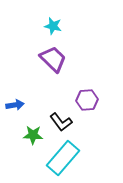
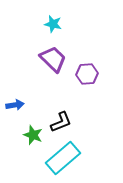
cyan star: moved 2 px up
purple hexagon: moved 26 px up
black L-shape: rotated 75 degrees counterclockwise
green star: rotated 18 degrees clockwise
cyan rectangle: rotated 8 degrees clockwise
